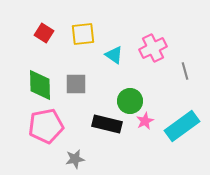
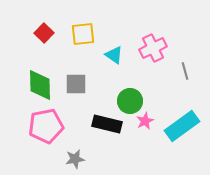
red square: rotated 12 degrees clockwise
